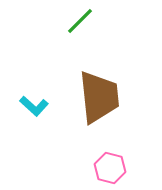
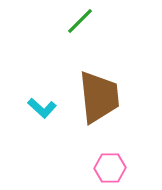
cyan L-shape: moved 8 px right, 2 px down
pink hexagon: rotated 16 degrees counterclockwise
